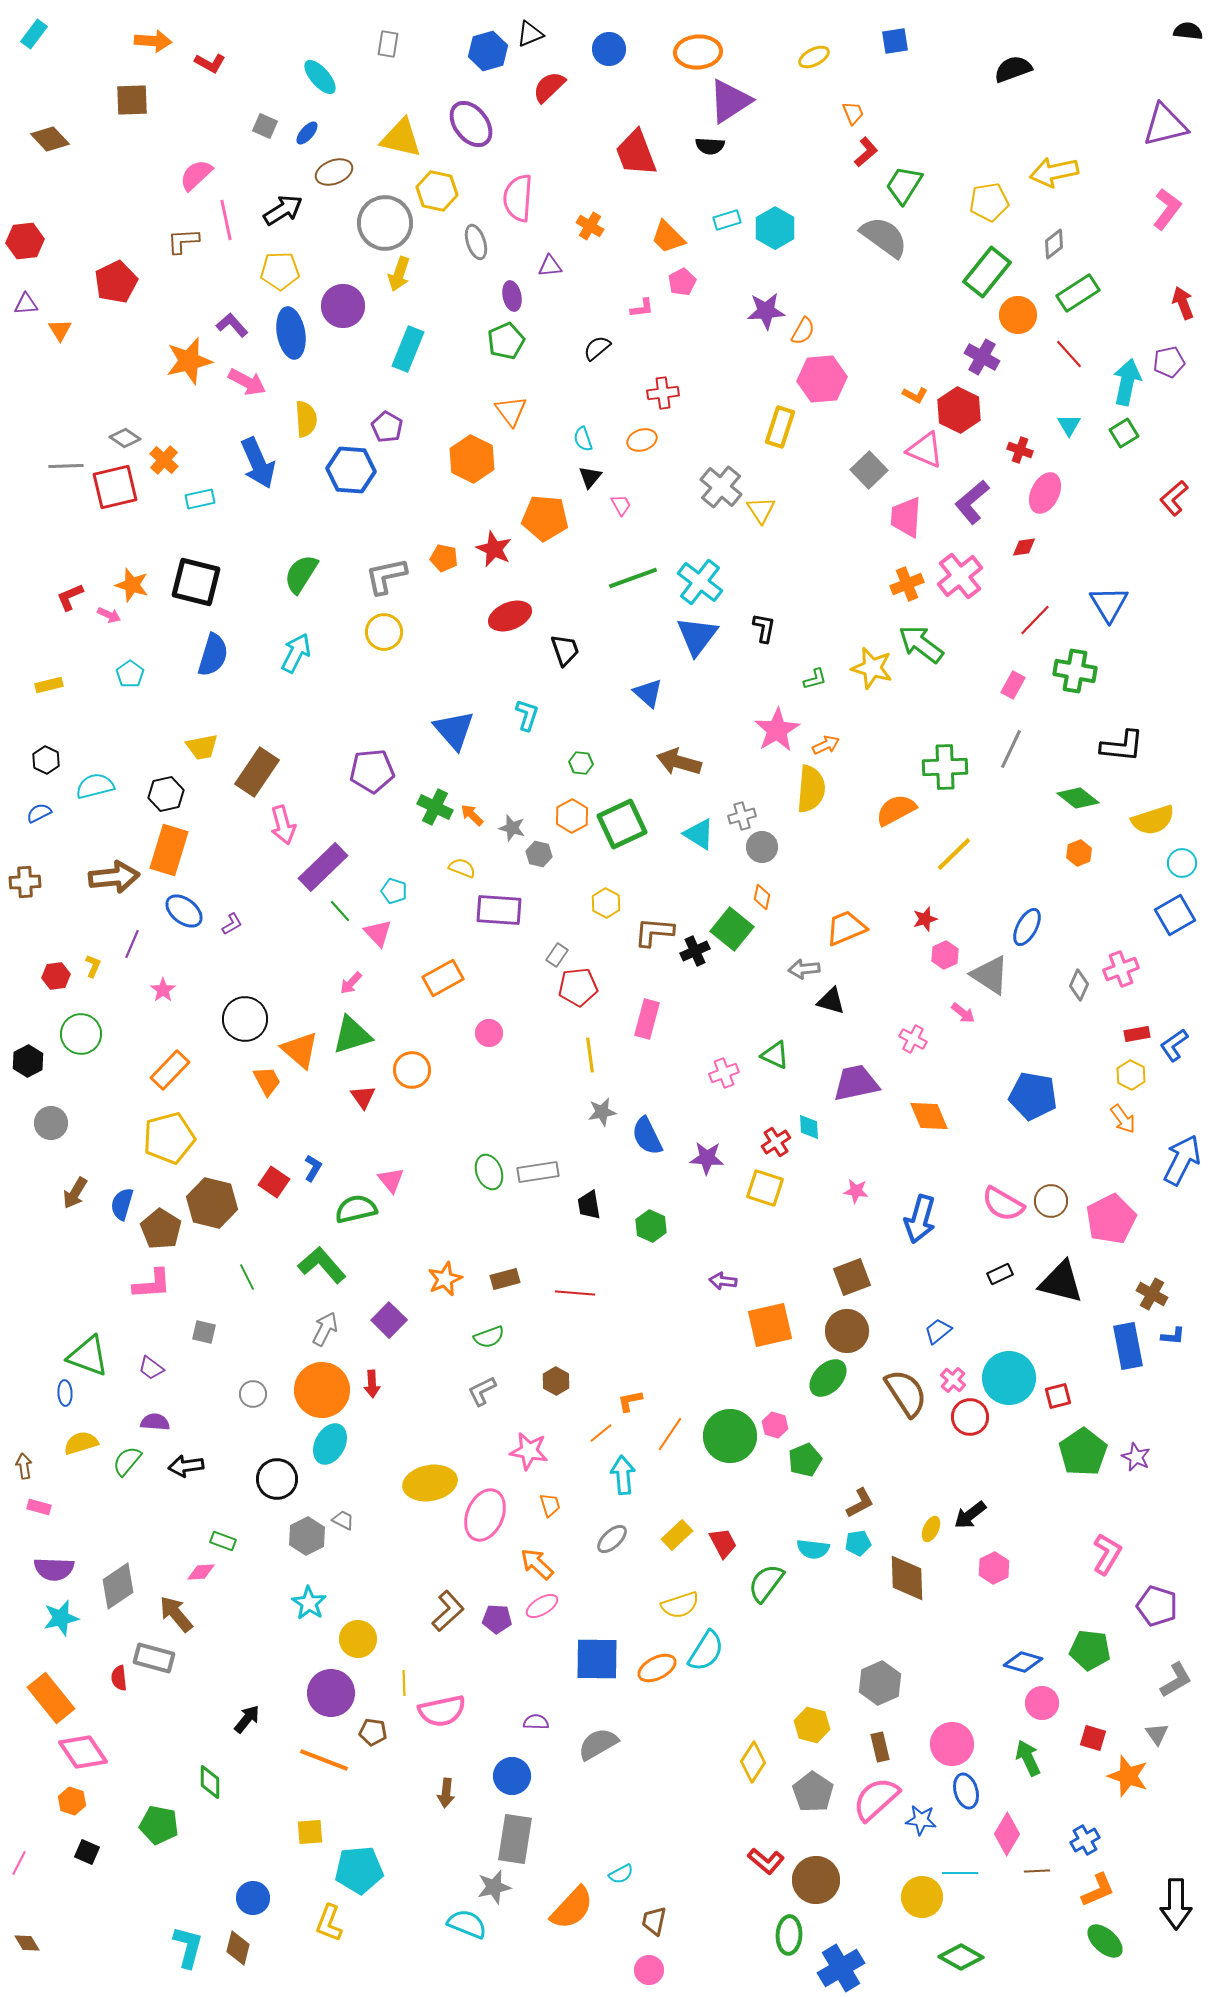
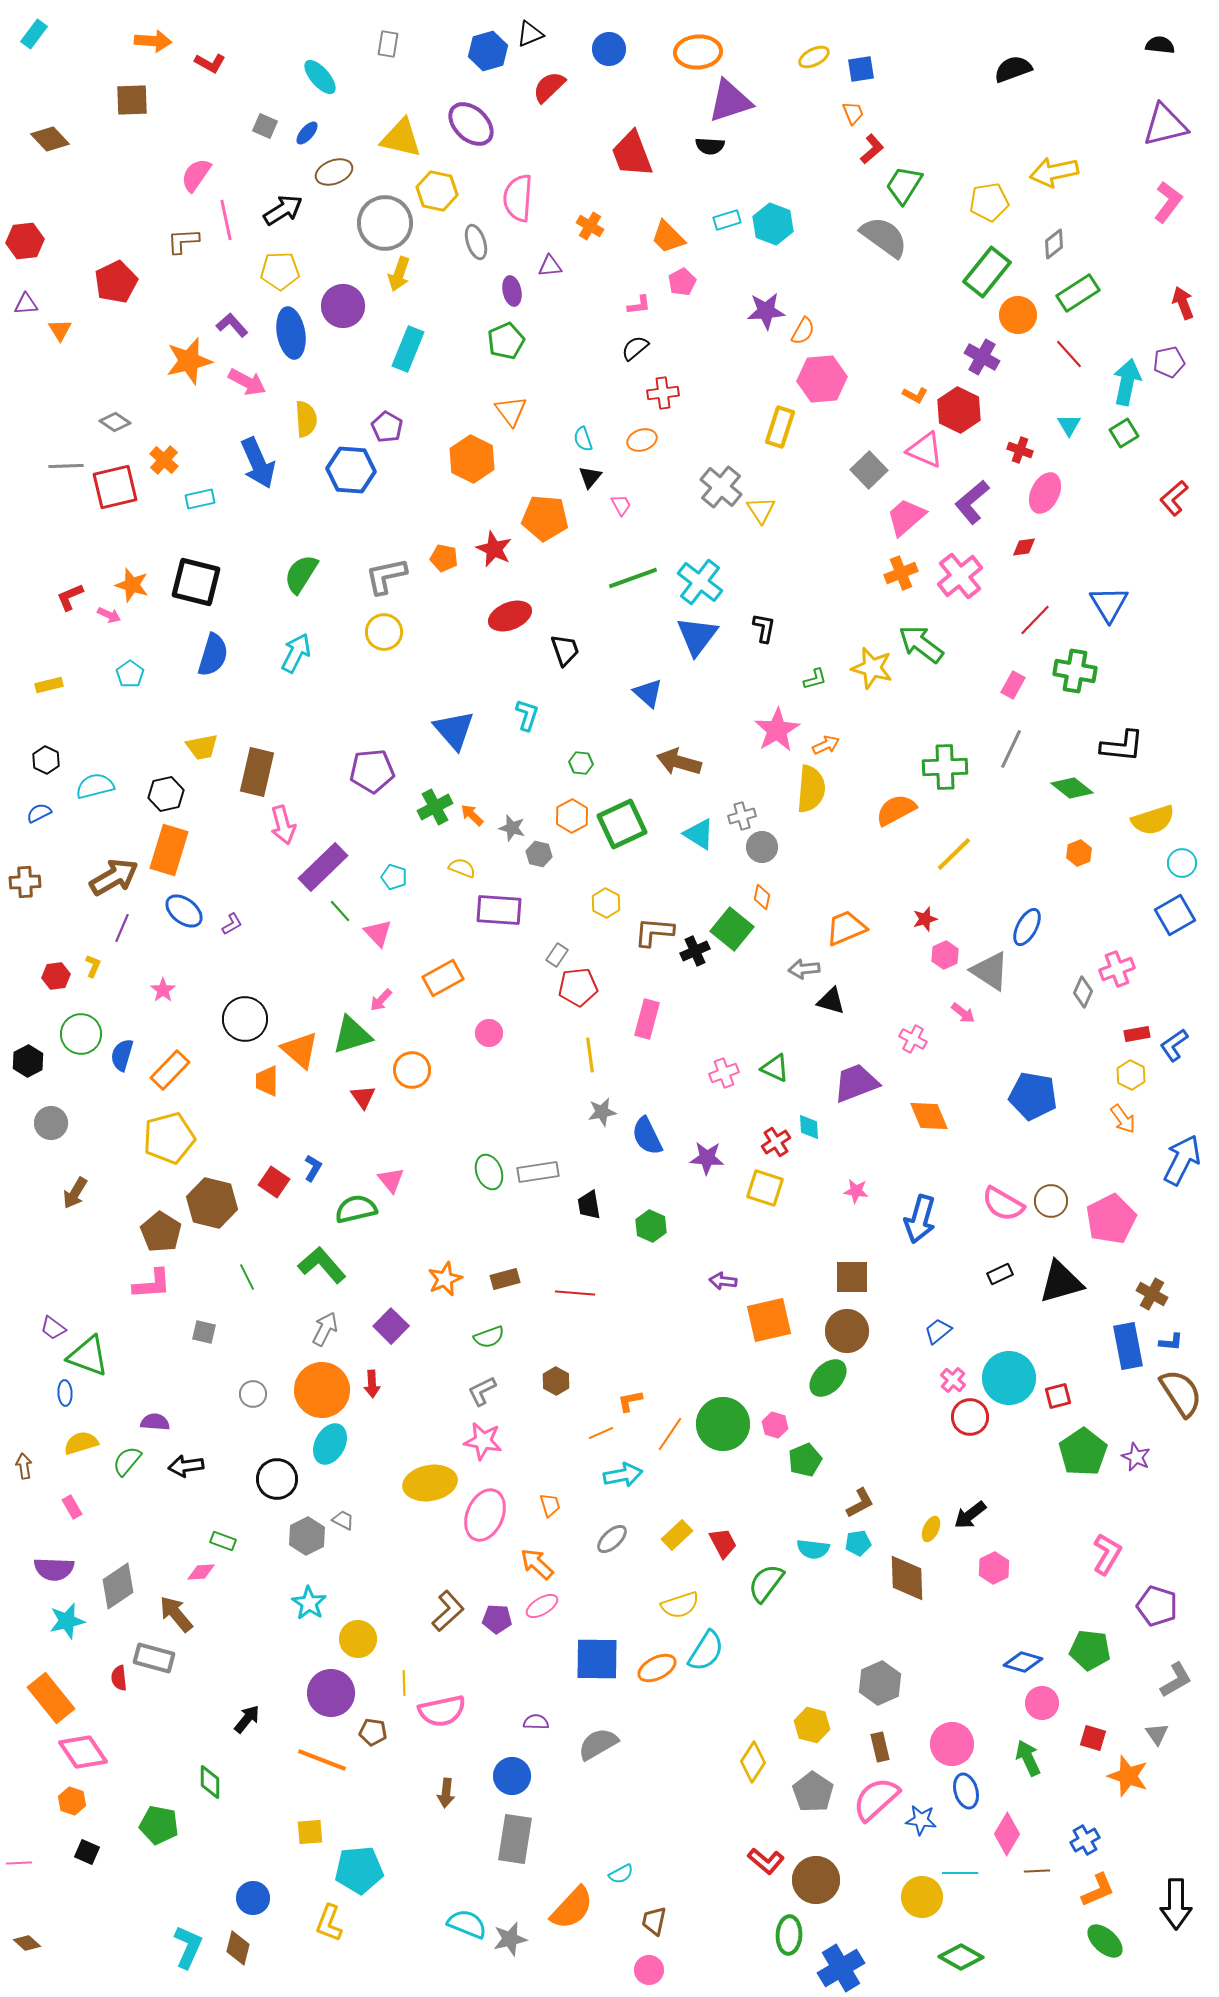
black semicircle at (1188, 31): moved 28 px left, 14 px down
blue square at (895, 41): moved 34 px left, 28 px down
purple triangle at (730, 101): rotated 15 degrees clockwise
purple ellipse at (471, 124): rotated 9 degrees counterclockwise
red L-shape at (866, 152): moved 6 px right, 3 px up
red trapezoid at (636, 153): moved 4 px left, 1 px down
pink semicircle at (196, 175): rotated 12 degrees counterclockwise
pink L-shape at (1167, 209): moved 1 px right, 7 px up
cyan hexagon at (775, 228): moved 2 px left, 4 px up; rotated 9 degrees counterclockwise
purple ellipse at (512, 296): moved 5 px up
pink L-shape at (642, 308): moved 3 px left, 3 px up
black semicircle at (597, 348): moved 38 px right
gray diamond at (125, 438): moved 10 px left, 16 px up
pink trapezoid at (906, 517): rotated 45 degrees clockwise
orange cross at (907, 584): moved 6 px left, 11 px up
brown rectangle at (257, 772): rotated 21 degrees counterclockwise
green diamond at (1078, 798): moved 6 px left, 10 px up
green cross at (435, 807): rotated 36 degrees clockwise
brown arrow at (114, 877): rotated 24 degrees counterclockwise
cyan pentagon at (394, 891): moved 14 px up
purple line at (132, 944): moved 10 px left, 16 px up
pink cross at (1121, 969): moved 4 px left
gray triangle at (990, 975): moved 4 px up
pink arrow at (351, 983): moved 30 px right, 17 px down
gray diamond at (1079, 985): moved 4 px right, 7 px down
green triangle at (775, 1055): moved 13 px down
orange trapezoid at (267, 1081): rotated 152 degrees counterclockwise
purple trapezoid at (856, 1083): rotated 9 degrees counterclockwise
blue semicircle at (122, 1204): moved 149 px up
brown pentagon at (161, 1229): moved 3 px down
brown square at (852, 1277): rotated 21 degrees clockwise
black triangle at (1061, 1282): rotated 30 degrees counterclockwise
purple square at (389, 1320): moved 2 px right, 6 px down
orange square at (770, 1325): moved 1 px left, 5 px up
blue L-shape at (1173, 1336): moved 2 px left, 6 px down
purple trapezoid at (151, 1368): moved 98 px left, 40 px up
brown semicircle at (906, 1393): moved 275 px right
orange line at (601, 1433): rotated 15 degrees clockwise
green circle at (730, 1436): moved 7 px left, 12 px up
pink star at (529, 1451): moved 46 px left, 10 px up
cyan arrow at (623, 1475): rotated 84 degrees clockwise
pink rectangle at (39, 1507): moved 33 px right; rotated 45 degrees clockwise
cyan star at (61, 1618): moved 6 px right, 3 px down
orange line at (324, 1760): moved 2 px left
pink line at (19, 1863): rotated 60 degrees clockwise
gray star at (494, 1887): moved 16 px right, 52 px down
brown diamond at (27, 1943): rotated 16 degrees counterclockwise
cyan L-shape at (188, 1947): rotated 9 degrees clockwise
